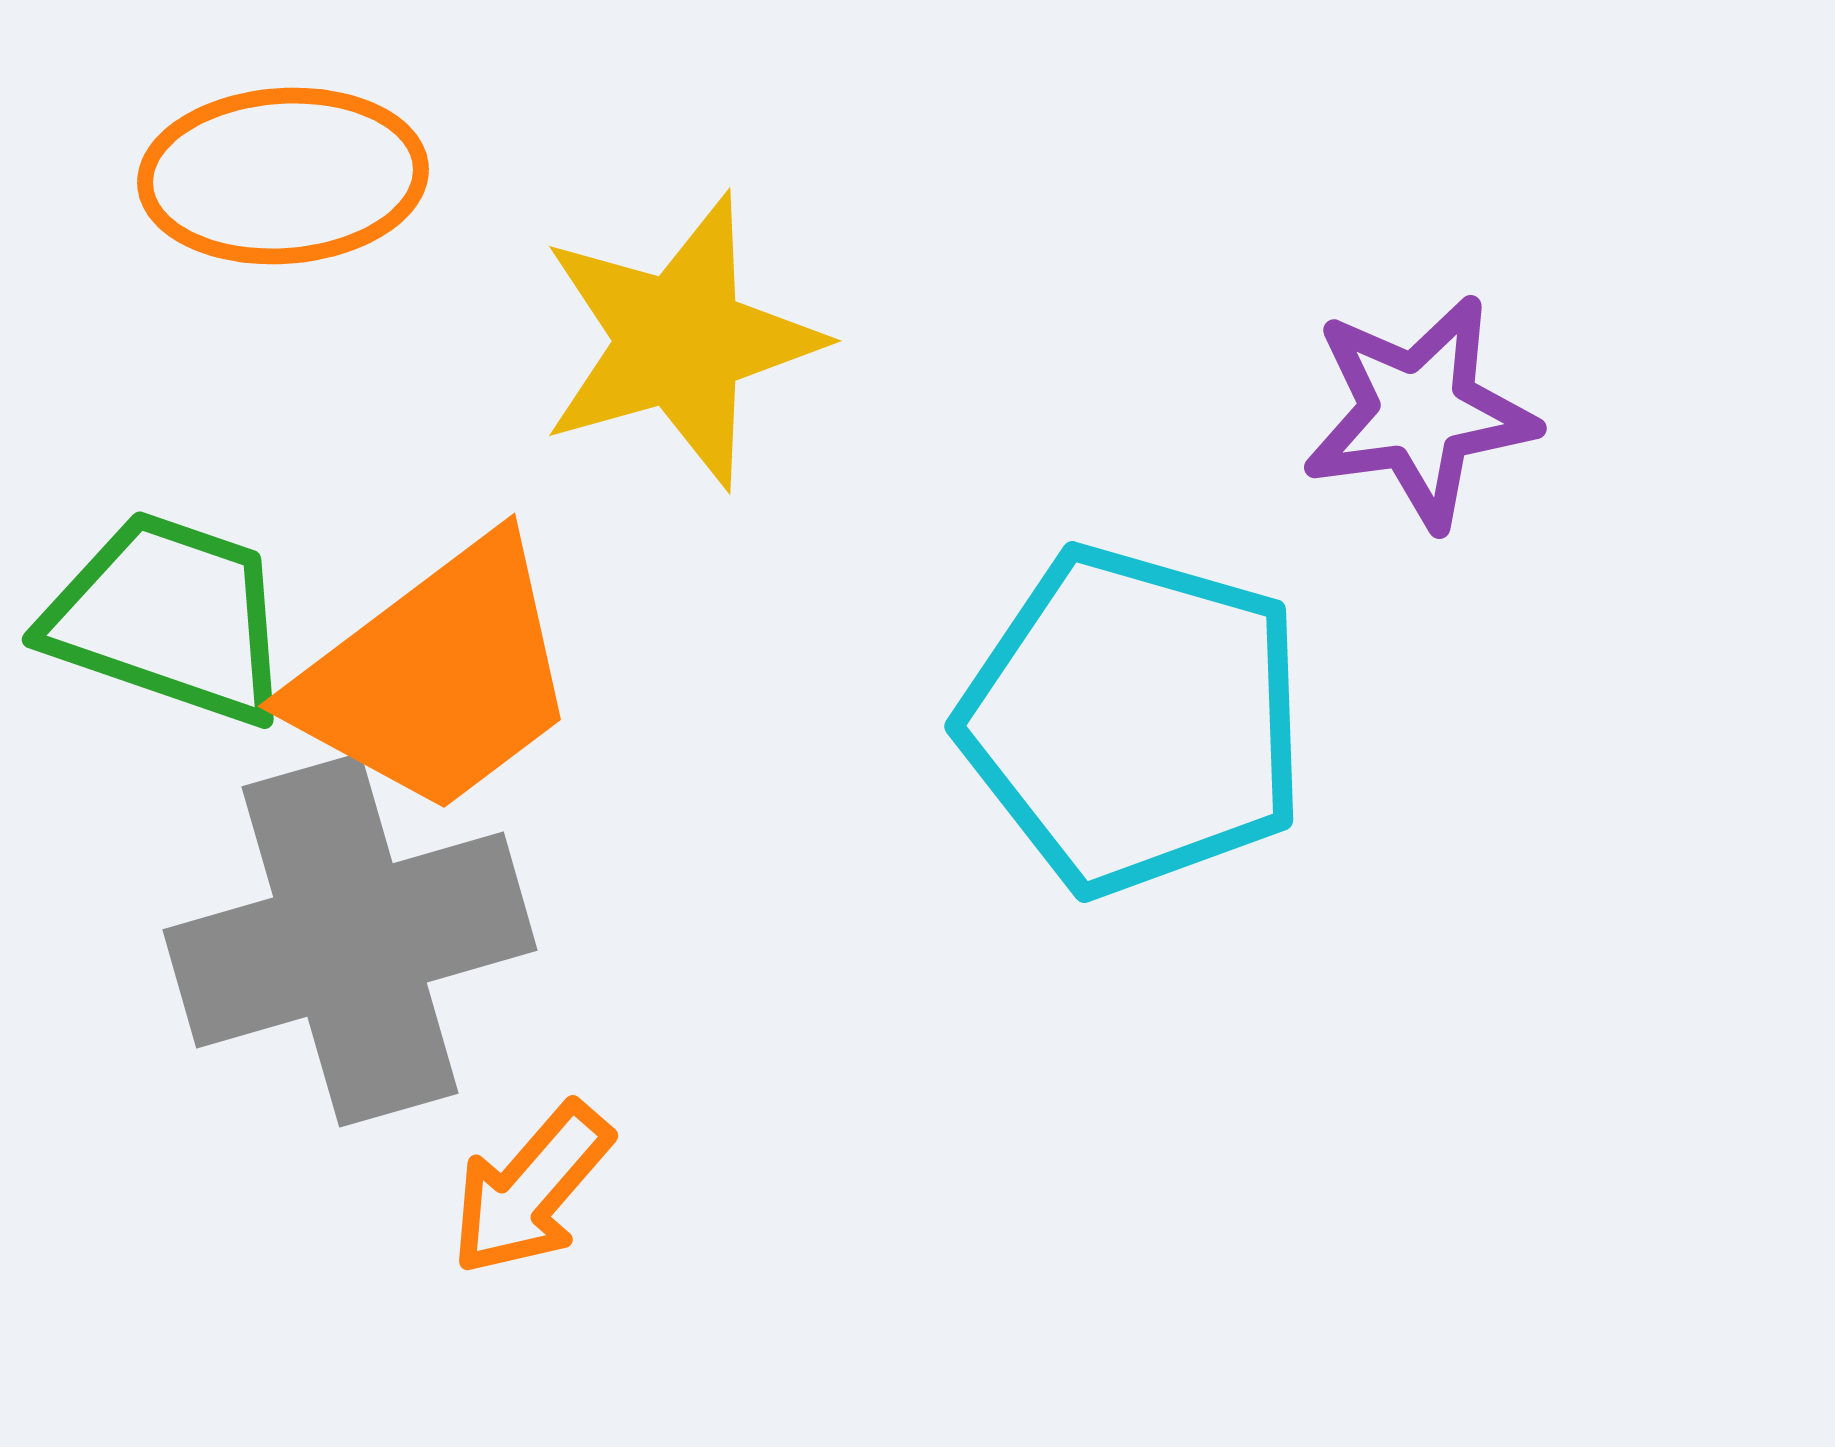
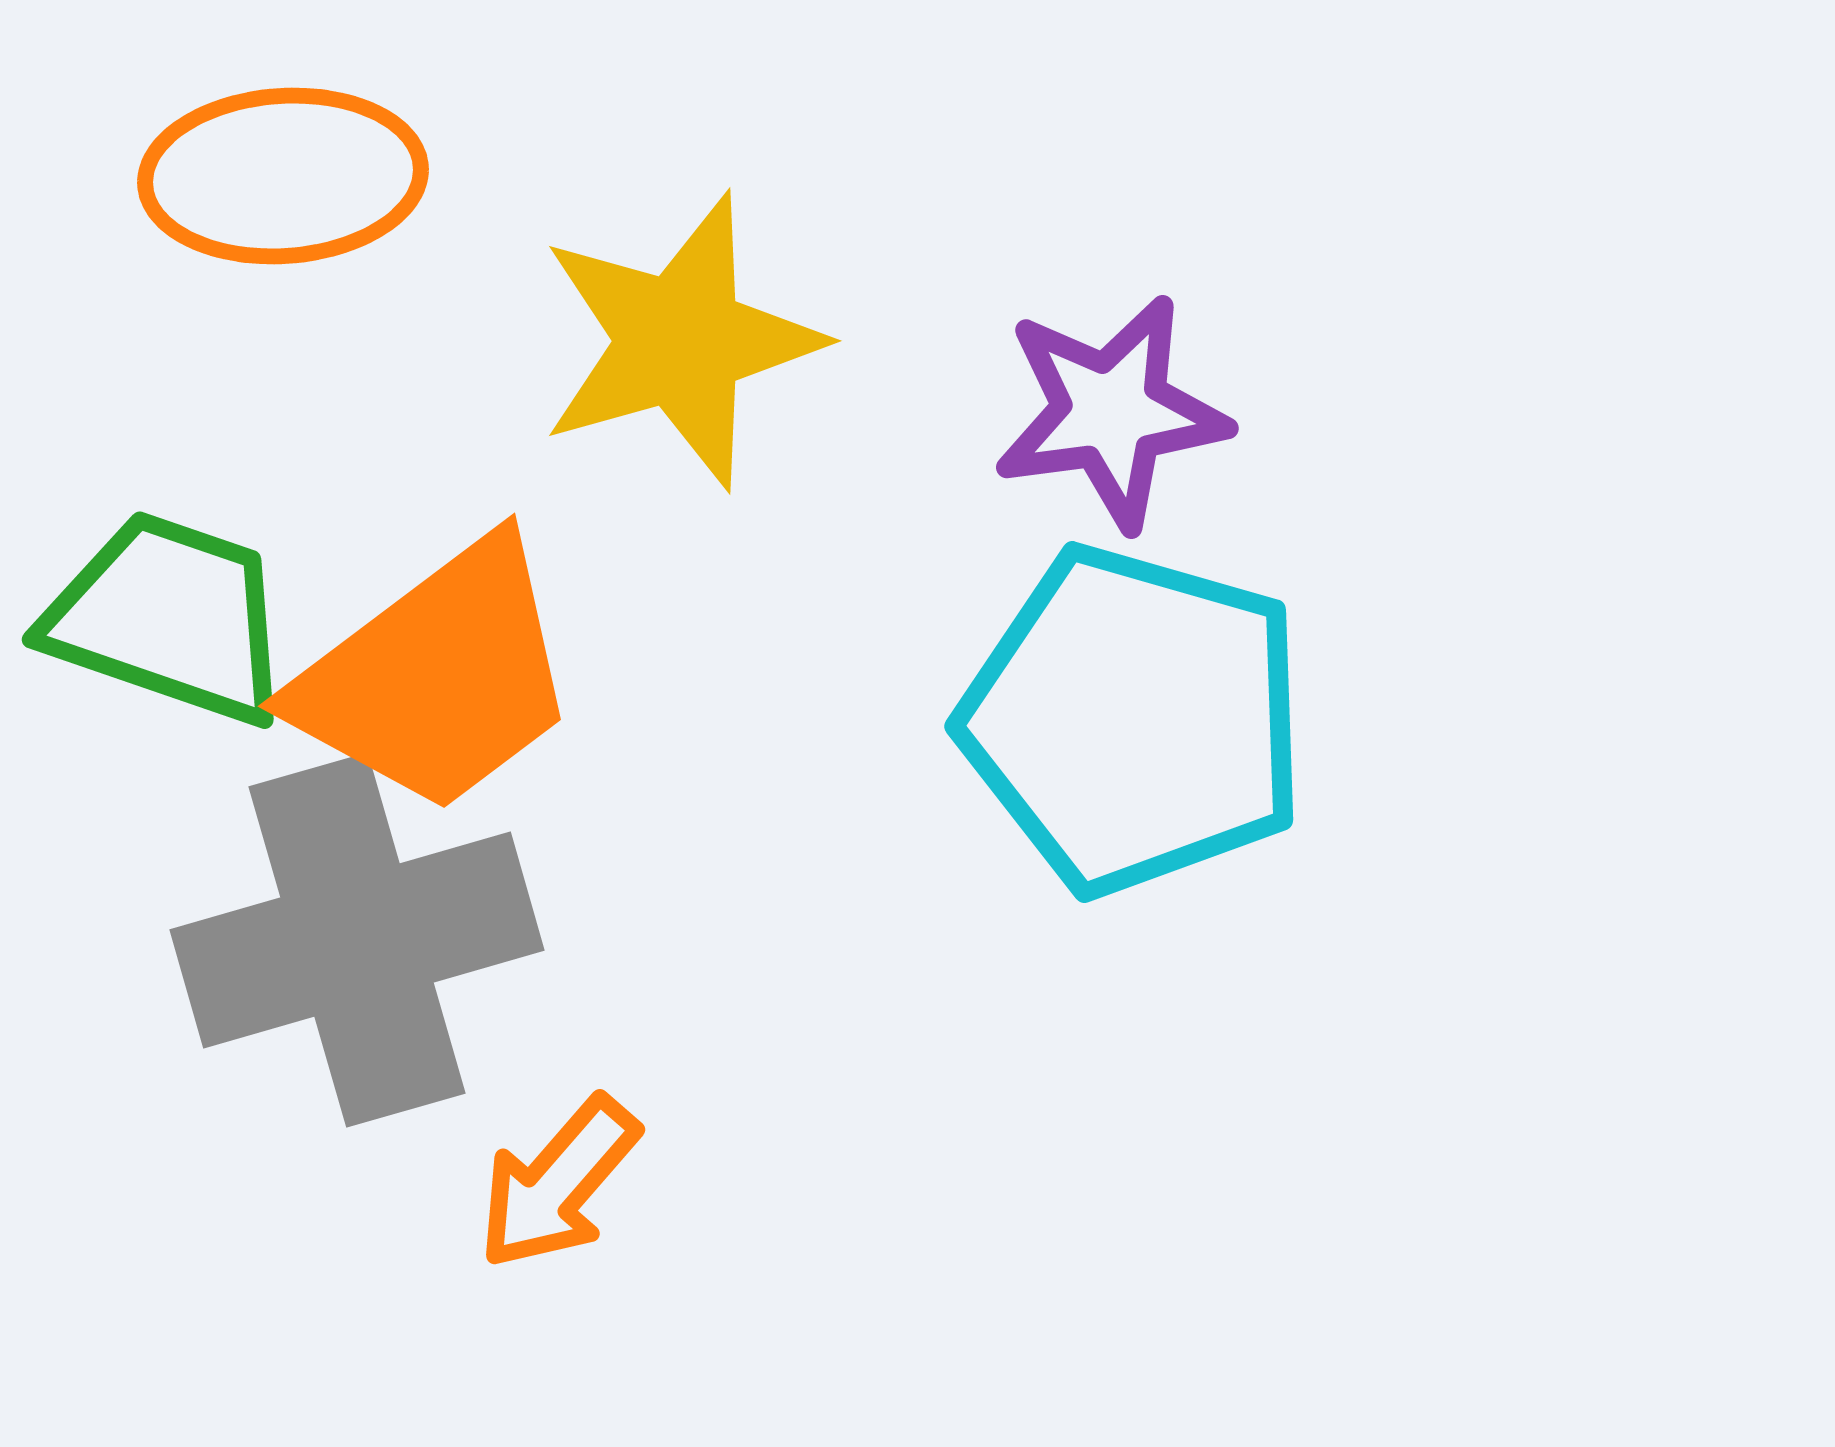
purple star: moved 308 px left
gray cross: moved 7 px right
orange arrow: moved 27 px right, 6 px up
